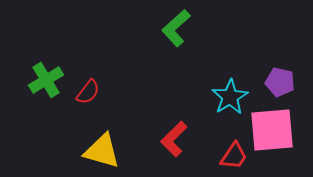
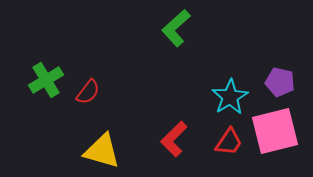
pink square: moved 3 px right, 1 px down; rotated 9 degrees counterclockwise
red trapezoid: moved 5 px left, 14 px up
